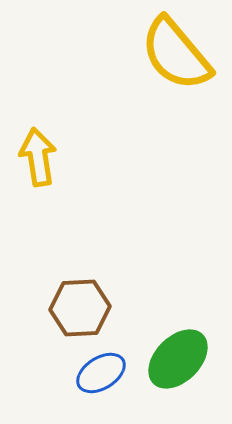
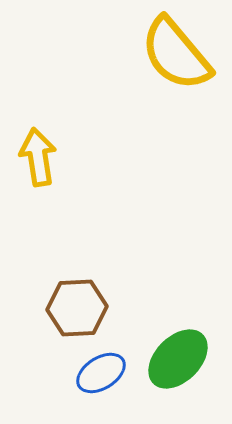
brown hexagon: moved 3 px left
